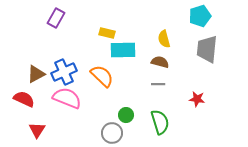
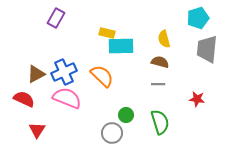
cyan pentagon: moved 2 px left, 2 px down
cyan rectangle: moved 2 px left, 4 px up
